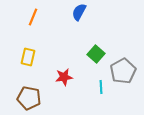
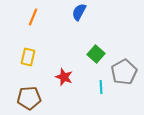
gray pentagon: moved 1 px right, 1 px down
red star: rotated 30 degrees clockwise
brown pentagon: rotated 15 degrees counterclockwise
